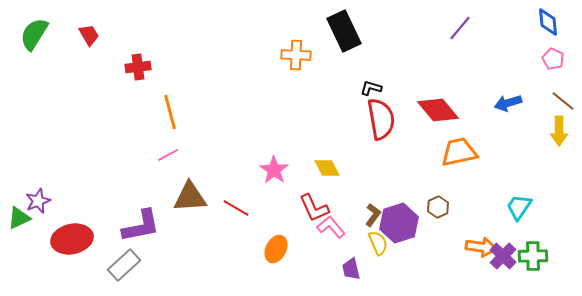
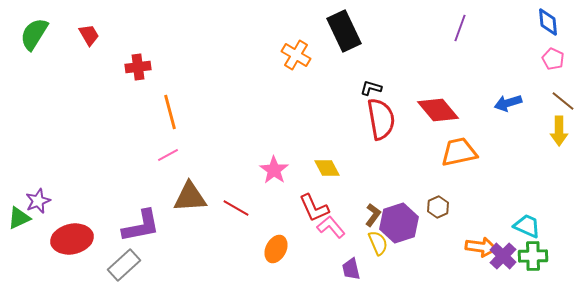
purple line: rotated 20 degrees counterclockwise
orange cross: rotated 28 degrees clockwise
cyan trapezoid: moved 8 px right, 19 px down; rotated 80 degrees clockwise
